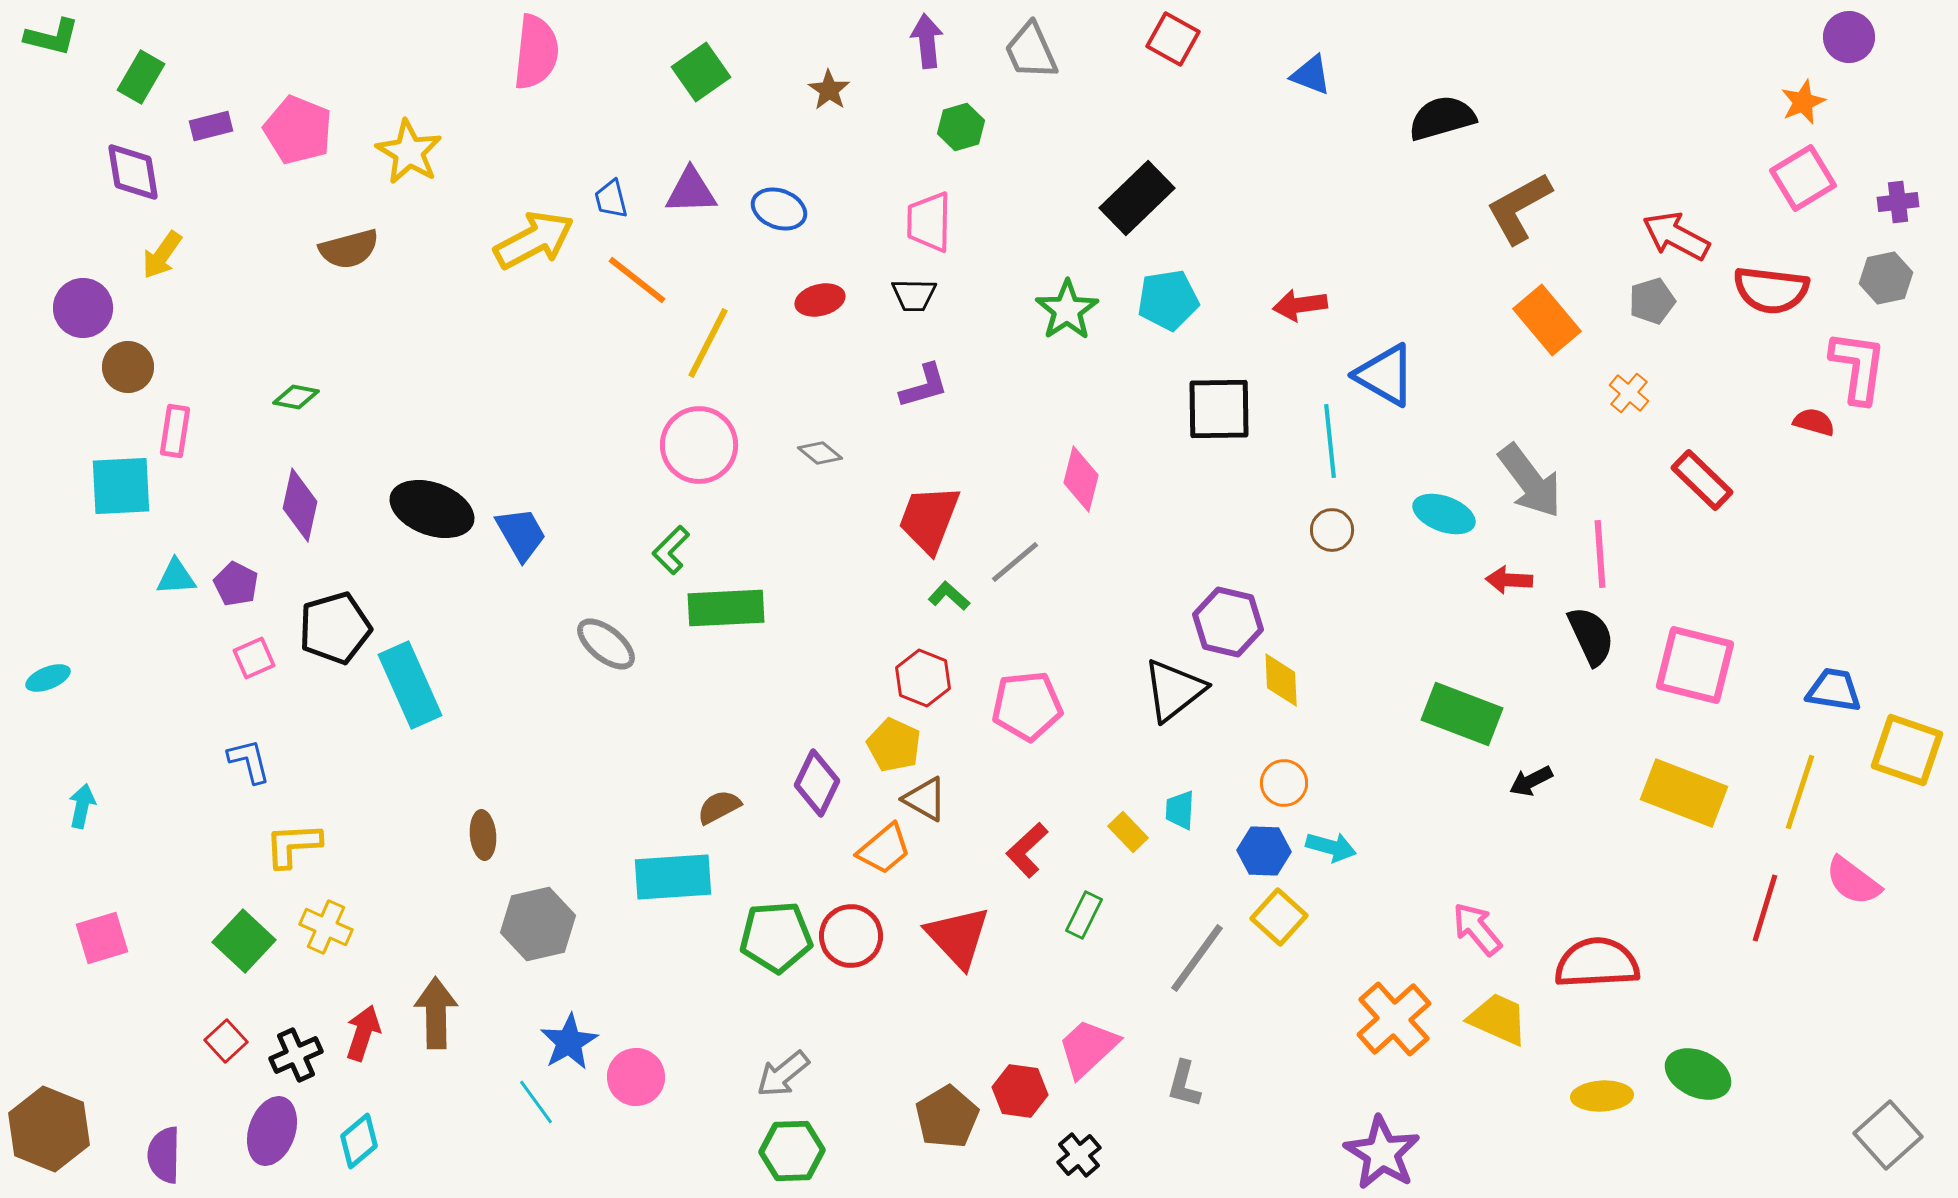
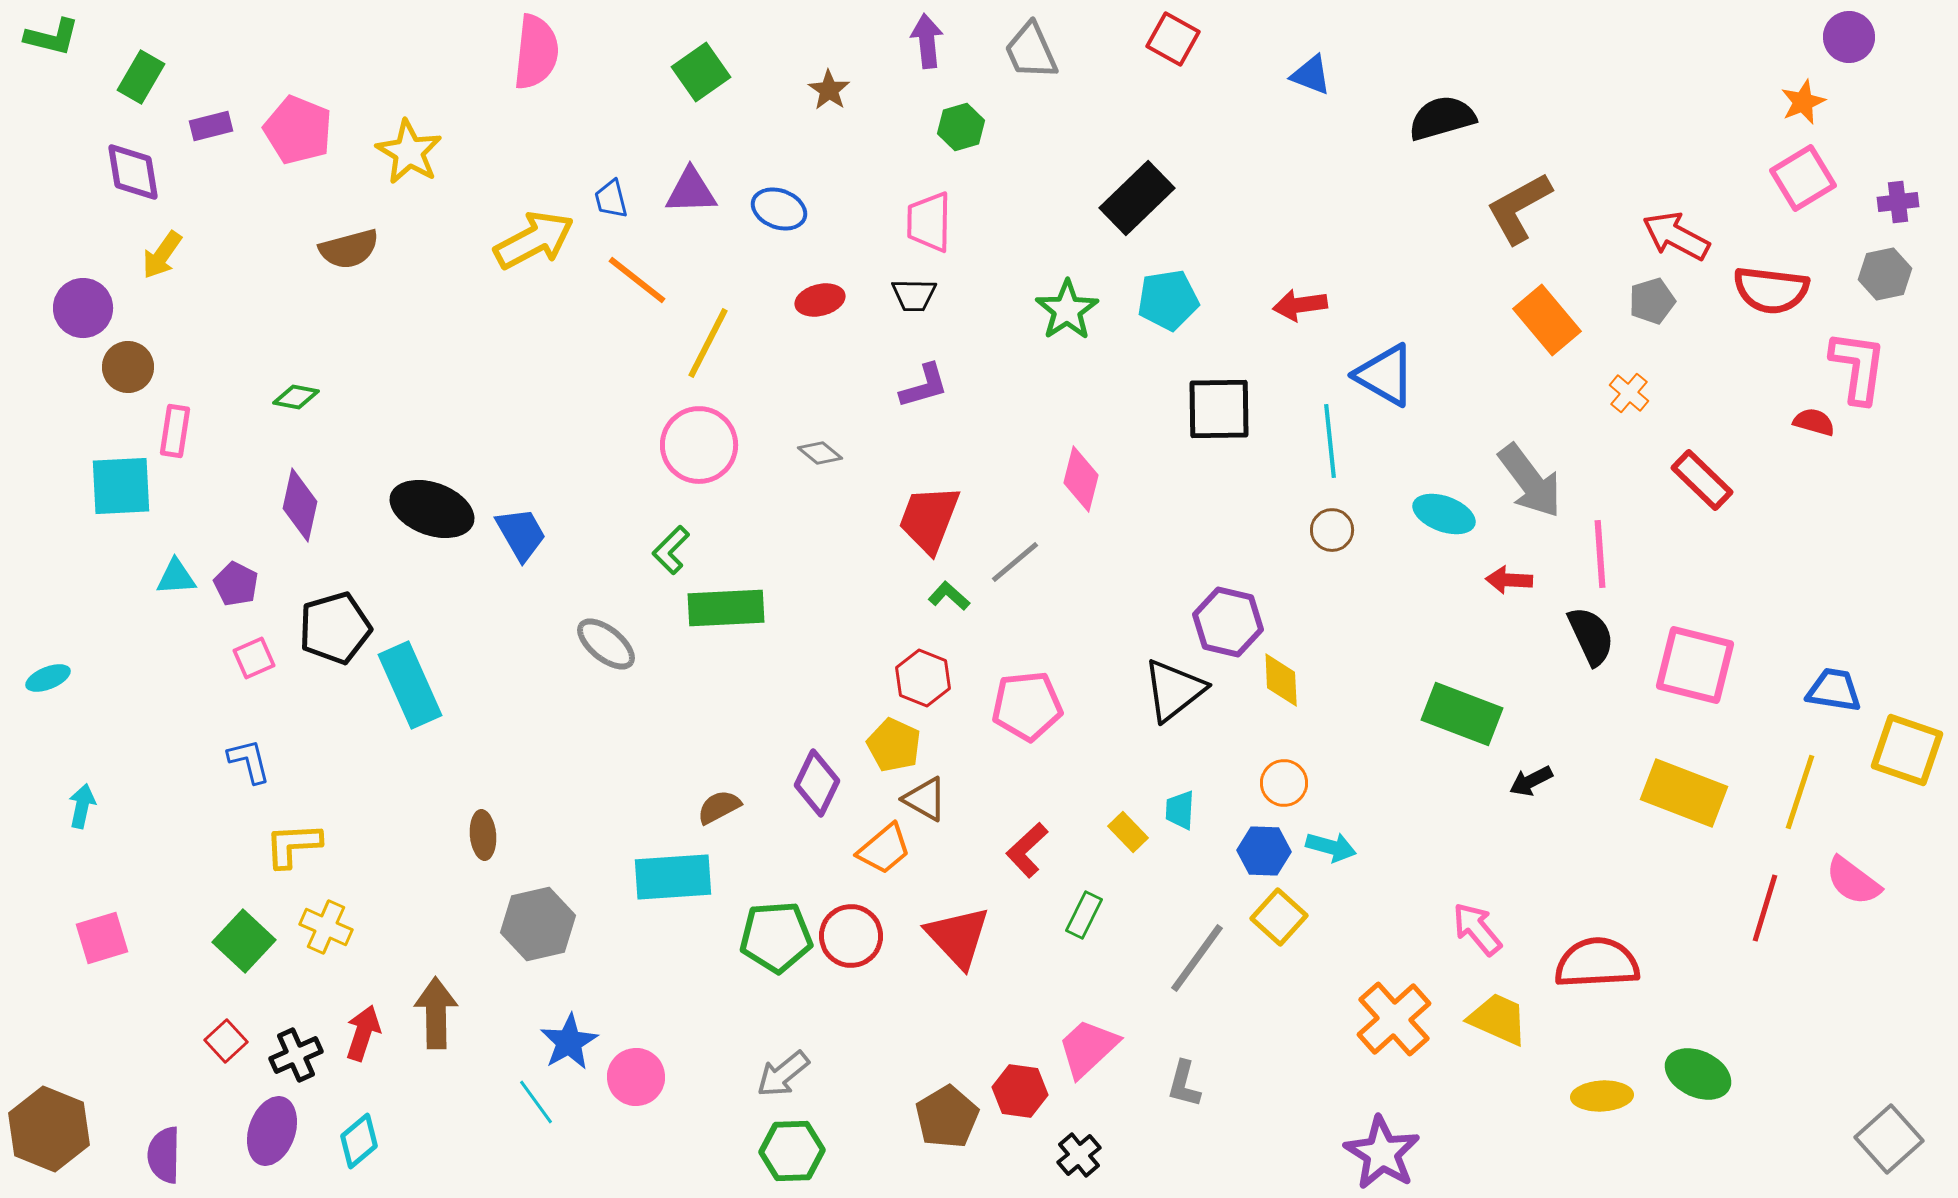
gray hexagon at (1886, 278): moved 1 px left, 4 px up
gray square at (1888, 1135): moved 1 px right, 4 px down
